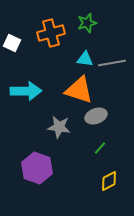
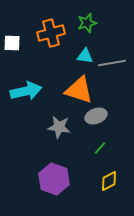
white square: rotated 24 degrees counterclockwise
cyan triangle: moved 3 px up
cyan arrow: rotated 12 degrees counterclockwise
purple hexagon: moved 17 px right, 11 px down
